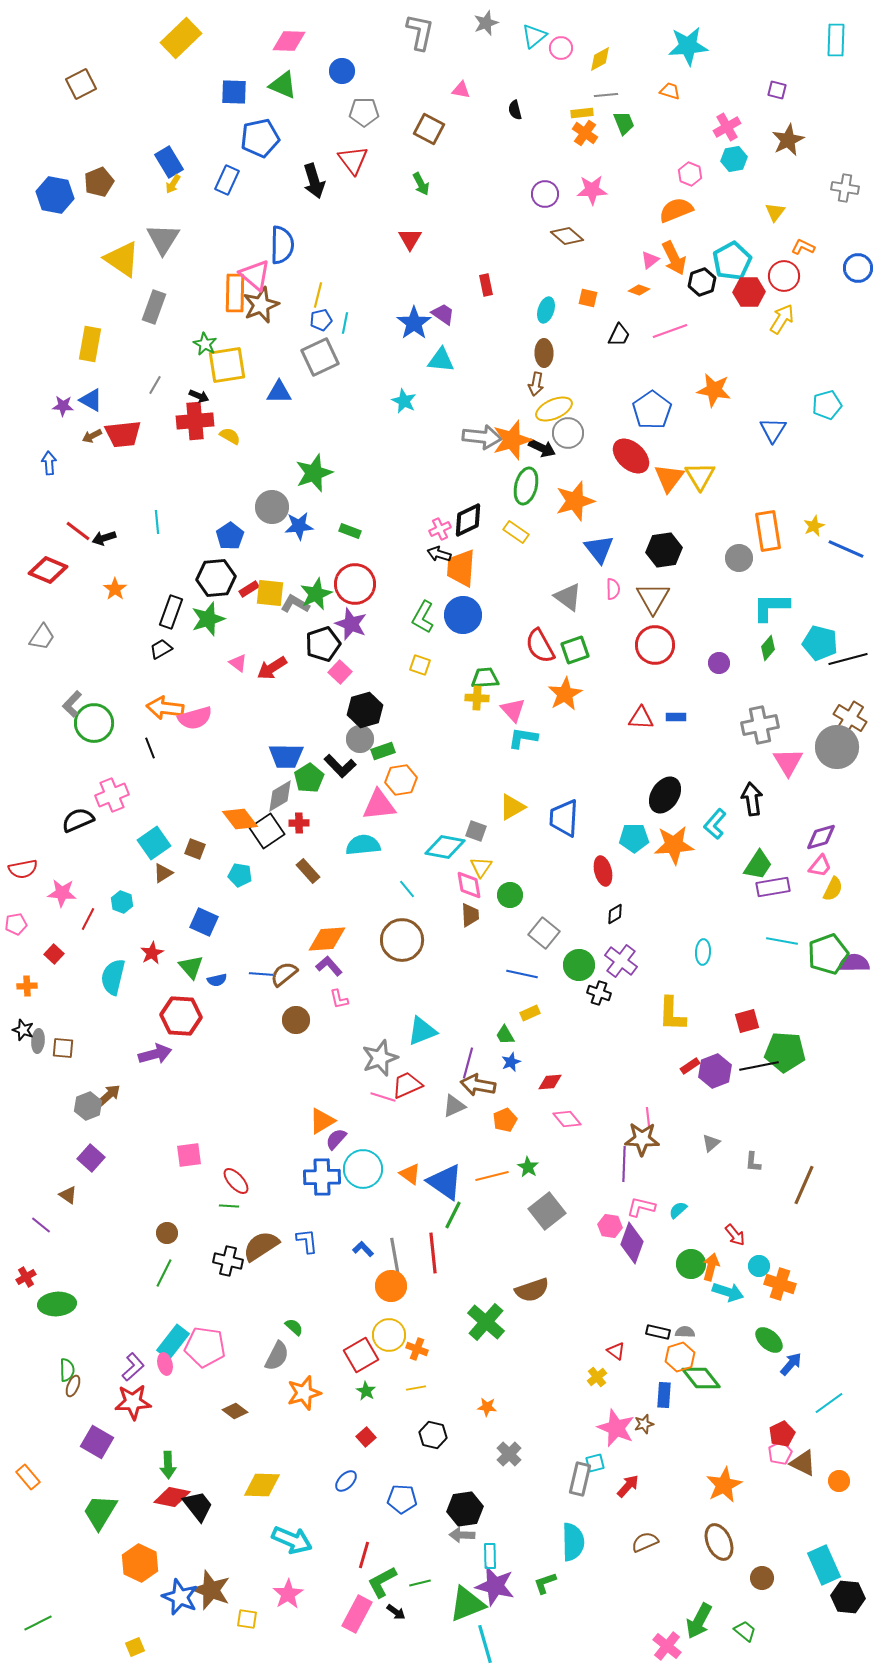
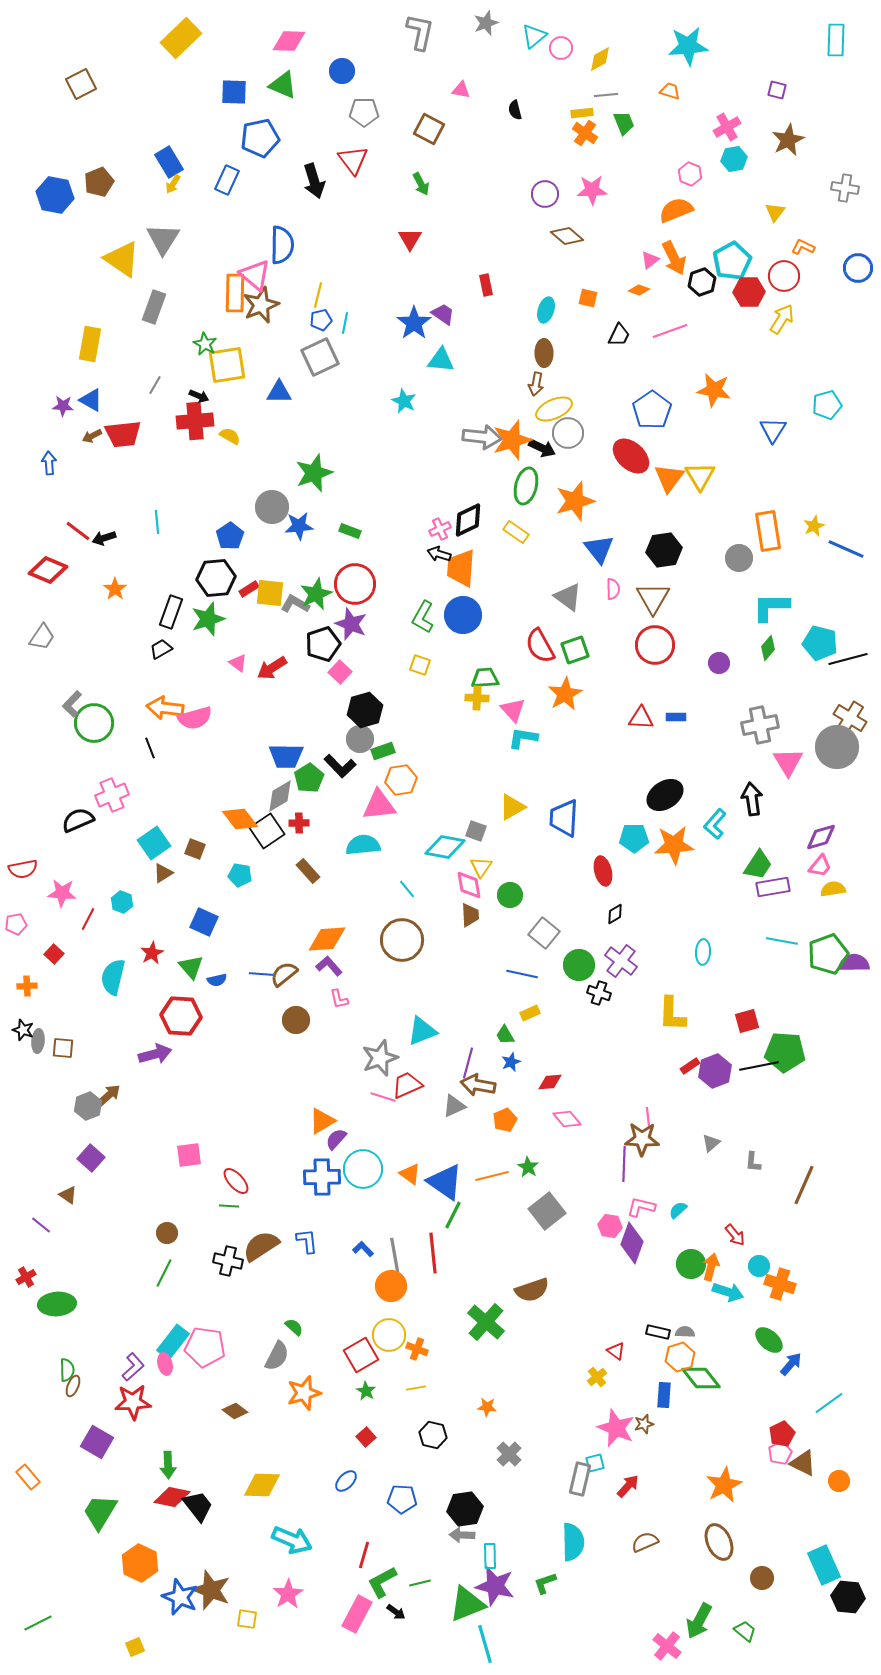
black ellipse at (665, 795): rotated 24 degrees clockwise
yellow semicircle at (833, 889): rotated 125 degrees counterclockwise
